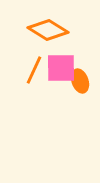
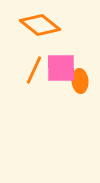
orange diamond: moved 8 px left, 5 px up; rotated 6 degrees clockwise
orange ellipse: rotated 15 degrees clockwise
